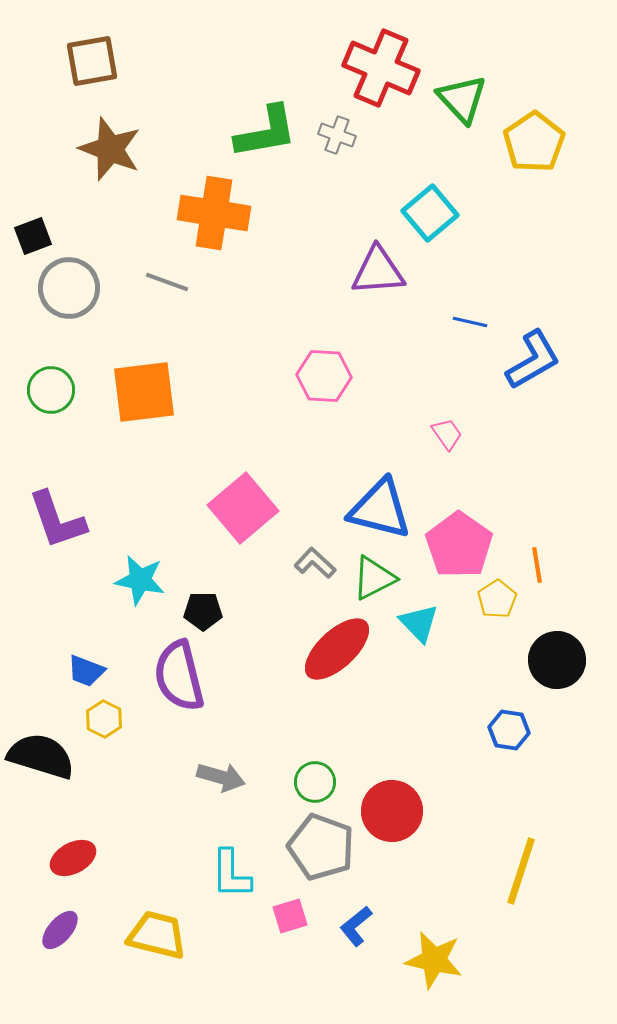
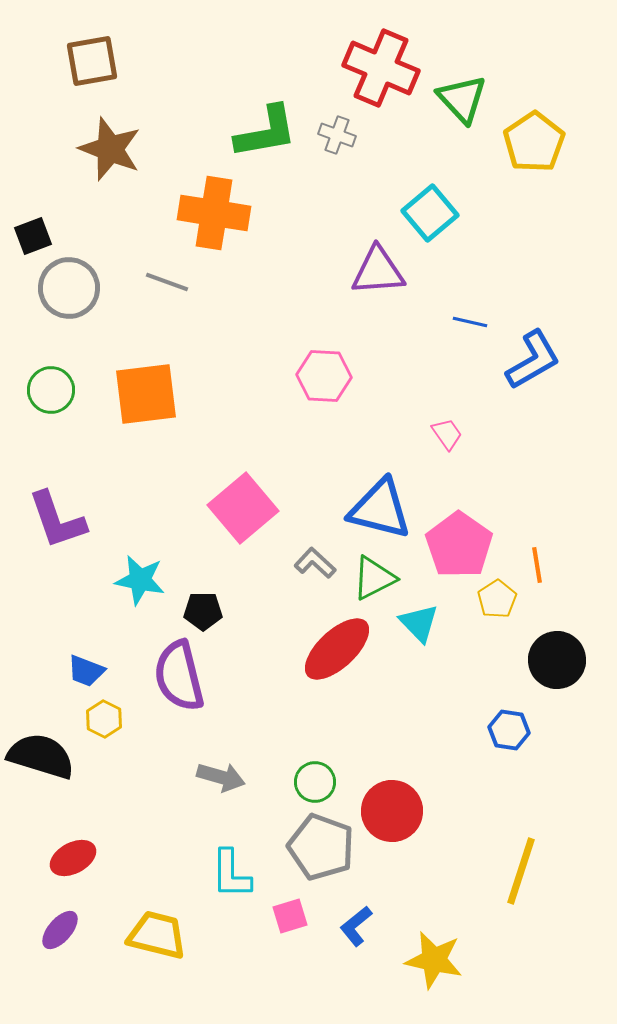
orange square at (144, 392): moved 2 px right, 2 px down
